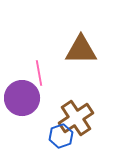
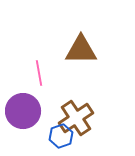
purple circle: moved 1 px right, 13 px down
